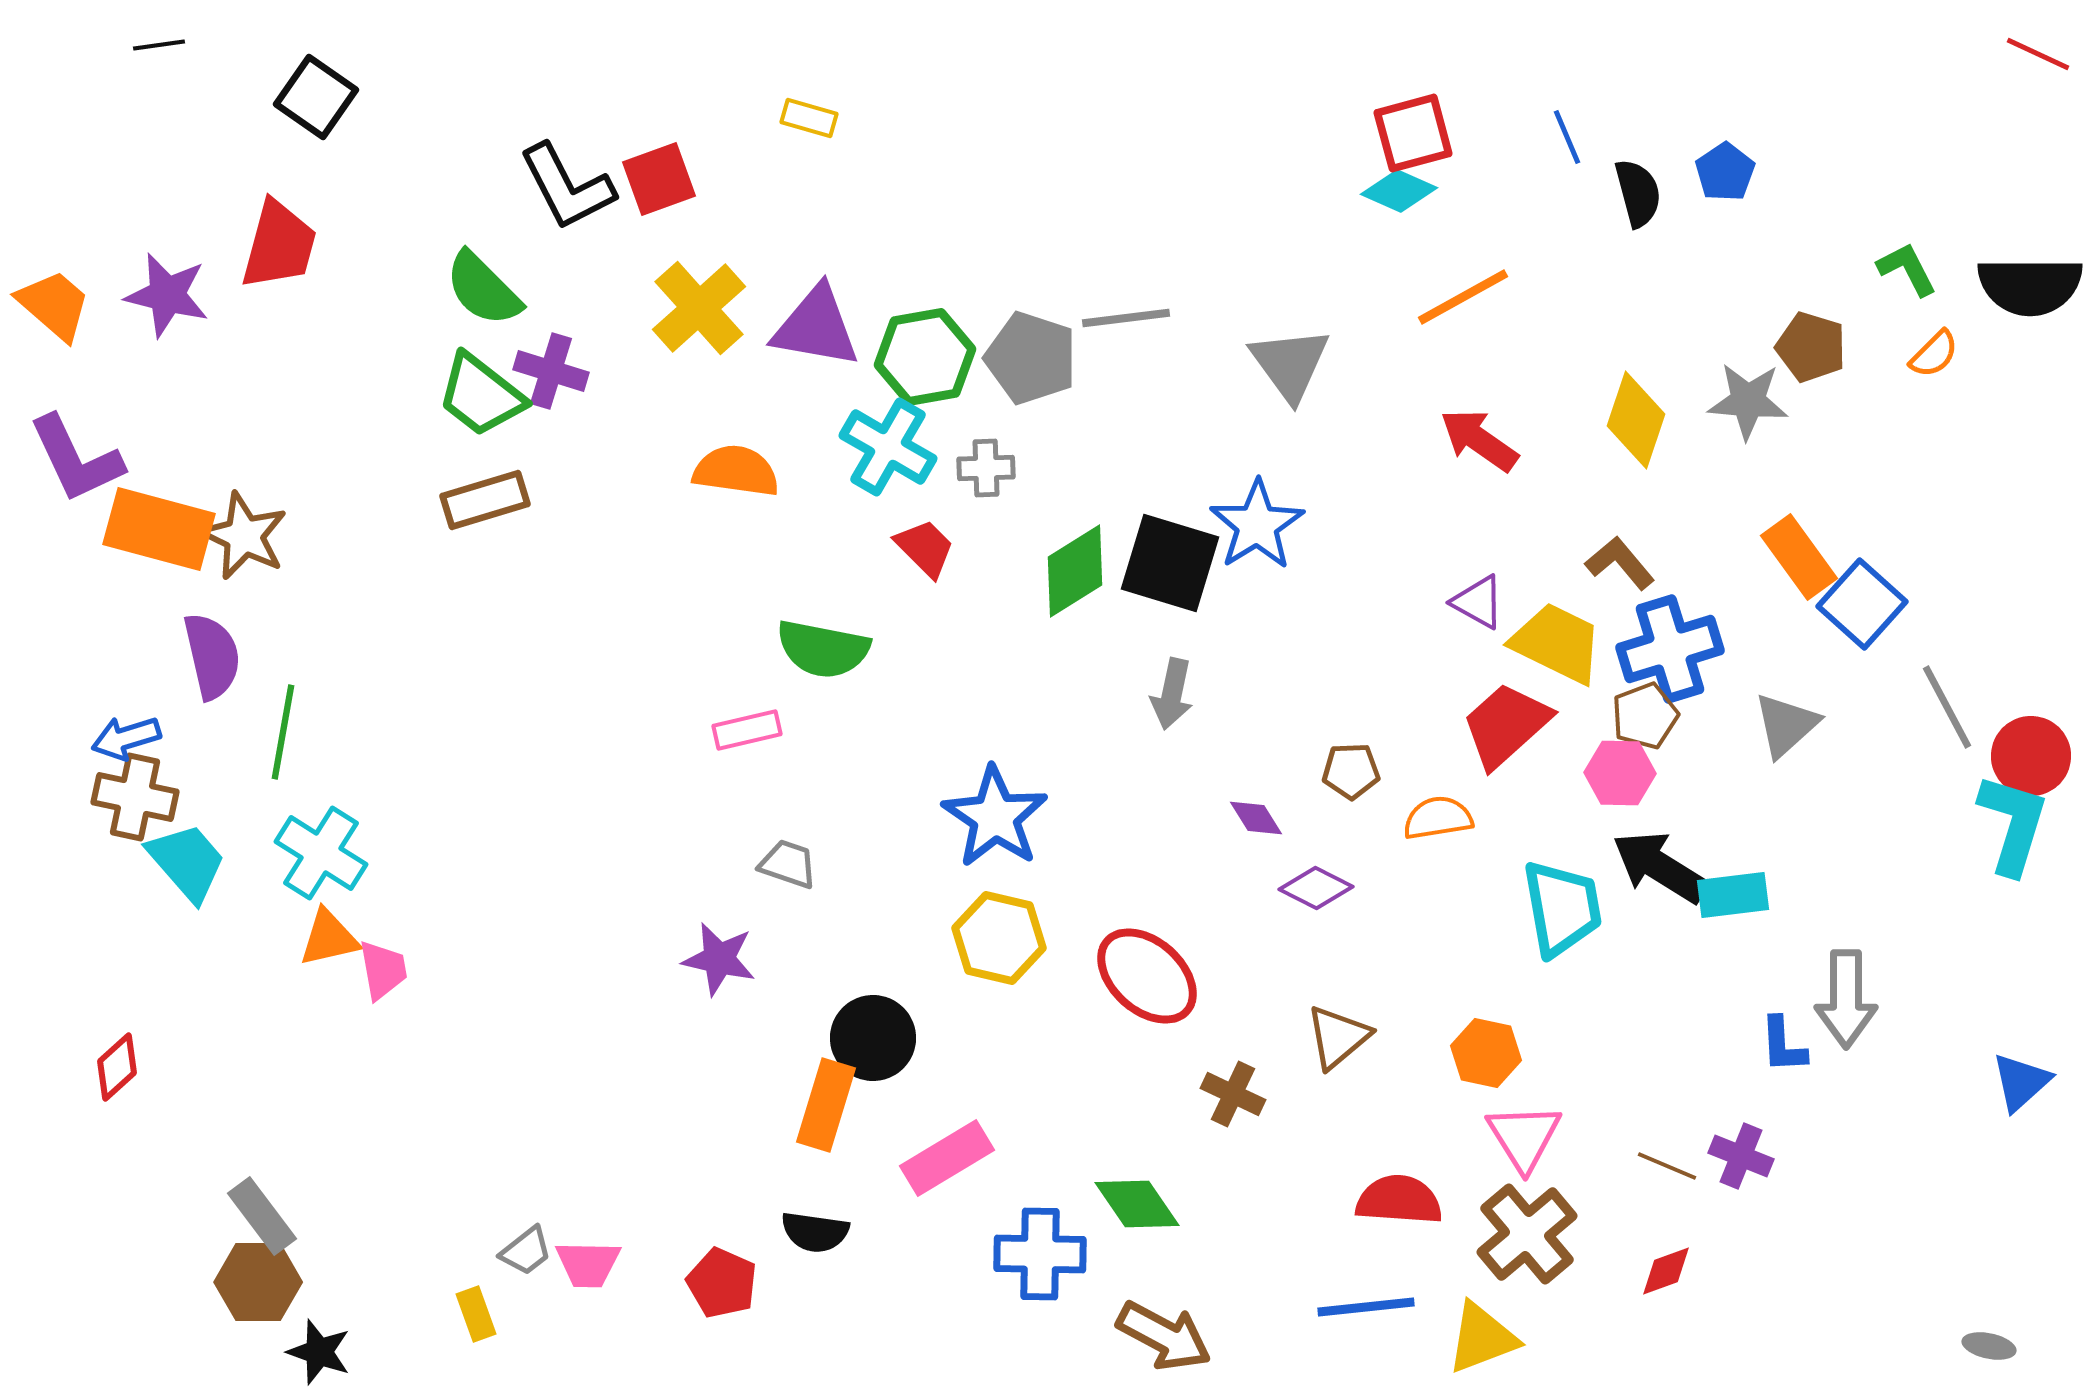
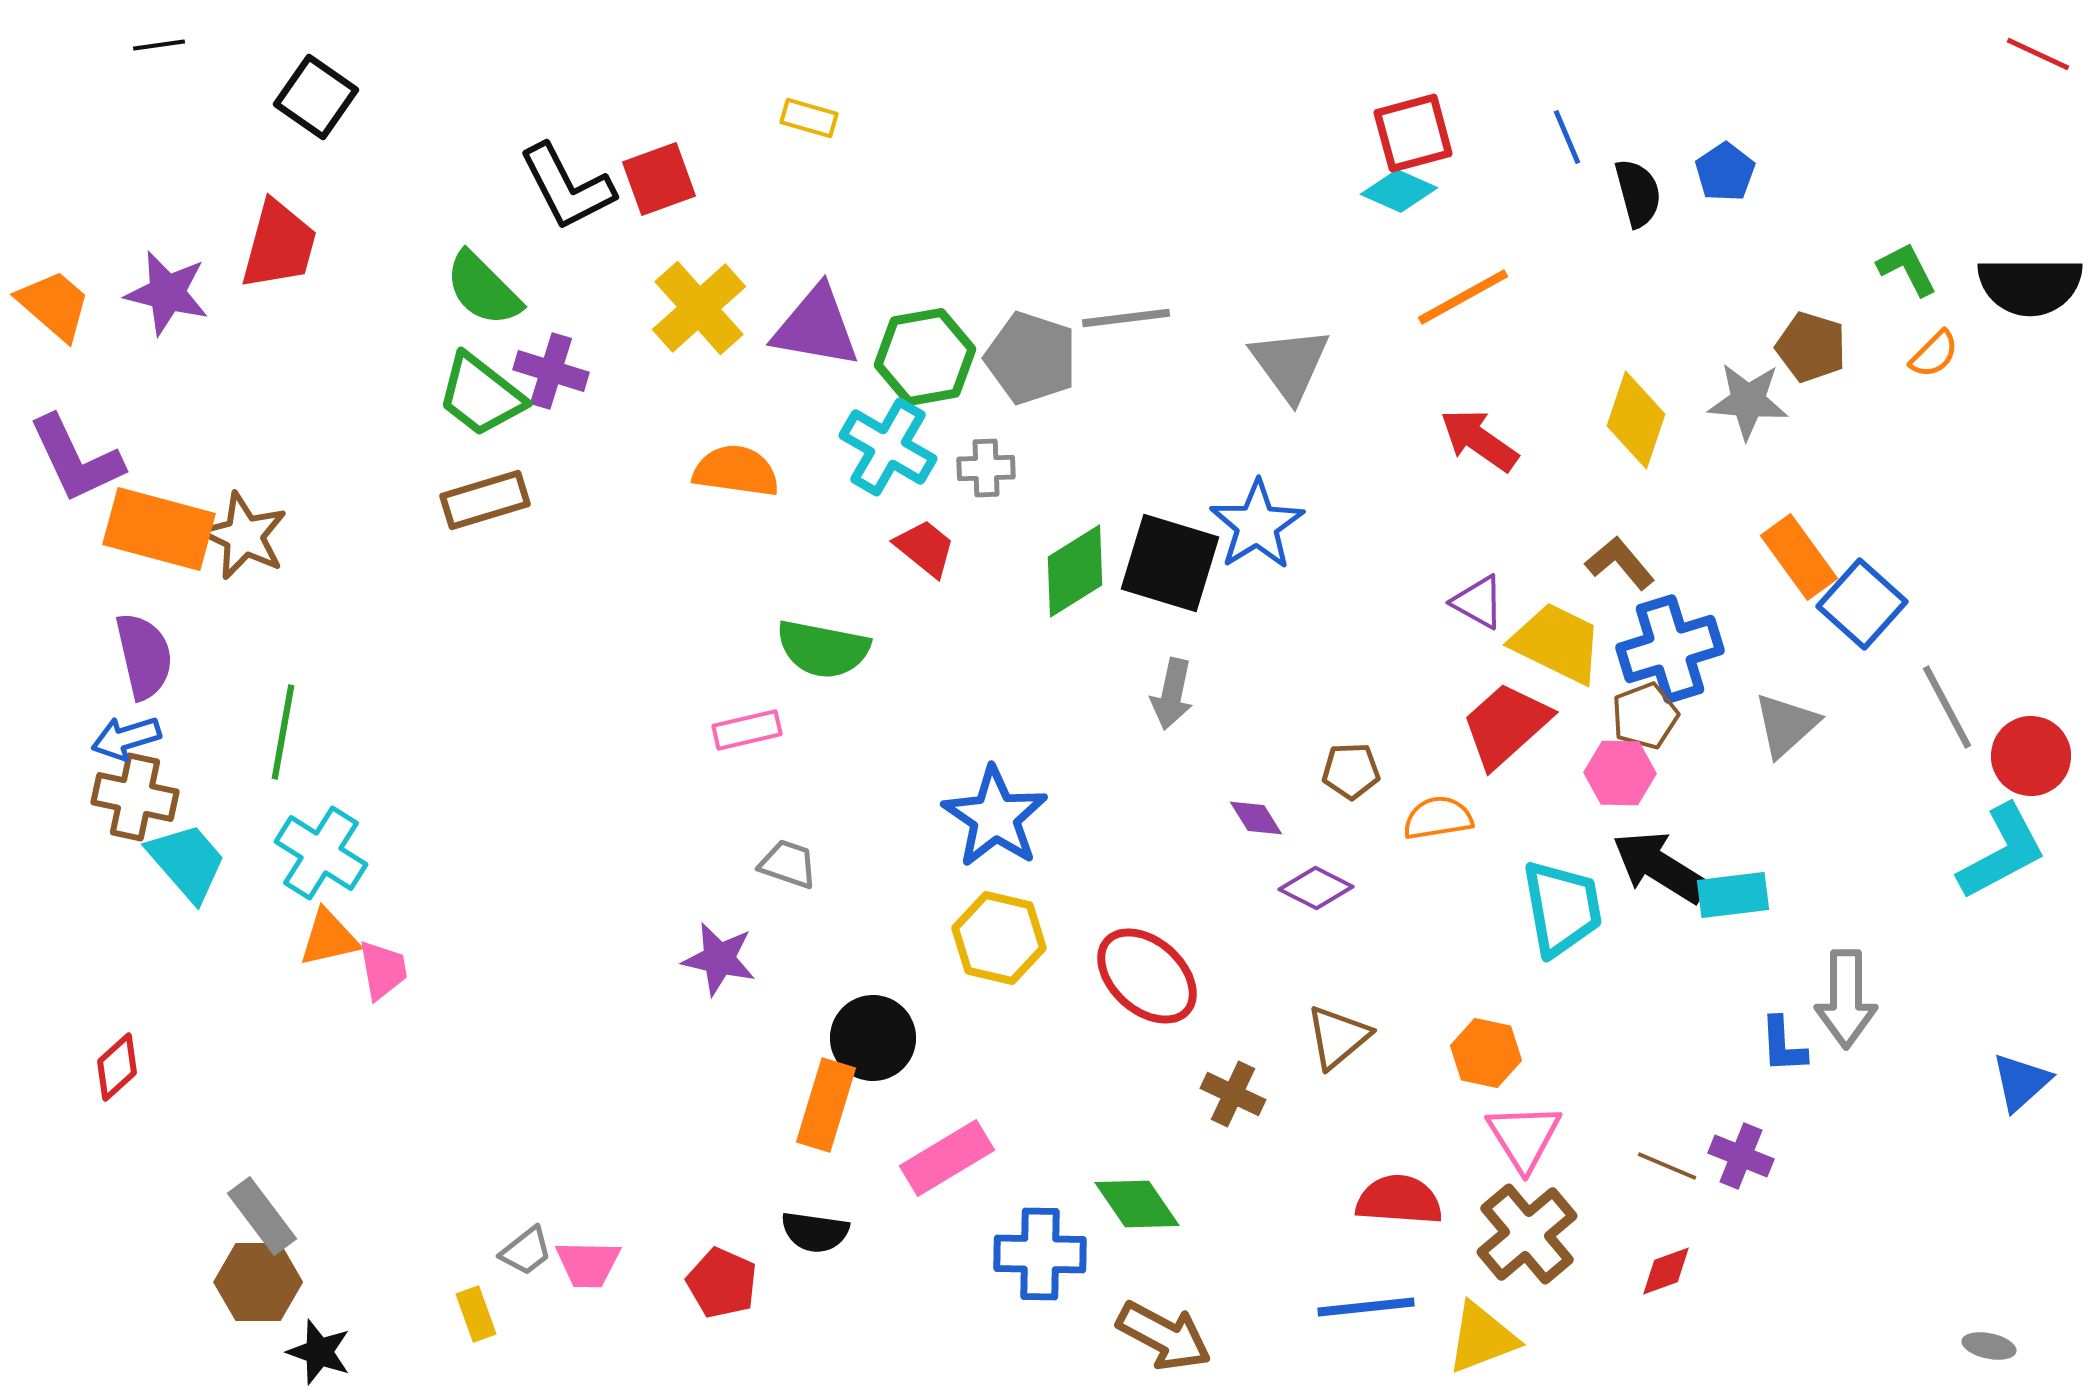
purple star at (167, 295): moved 2 px up
red trapezoid at (925, 548): rotated 6 degrees counterclockwise
purple semicircle at (212, 656): moved 68 px left
cyan L-shape at (2013, 824): moved 11 px left, 28 px down; rotated 45 degrees clockwise
